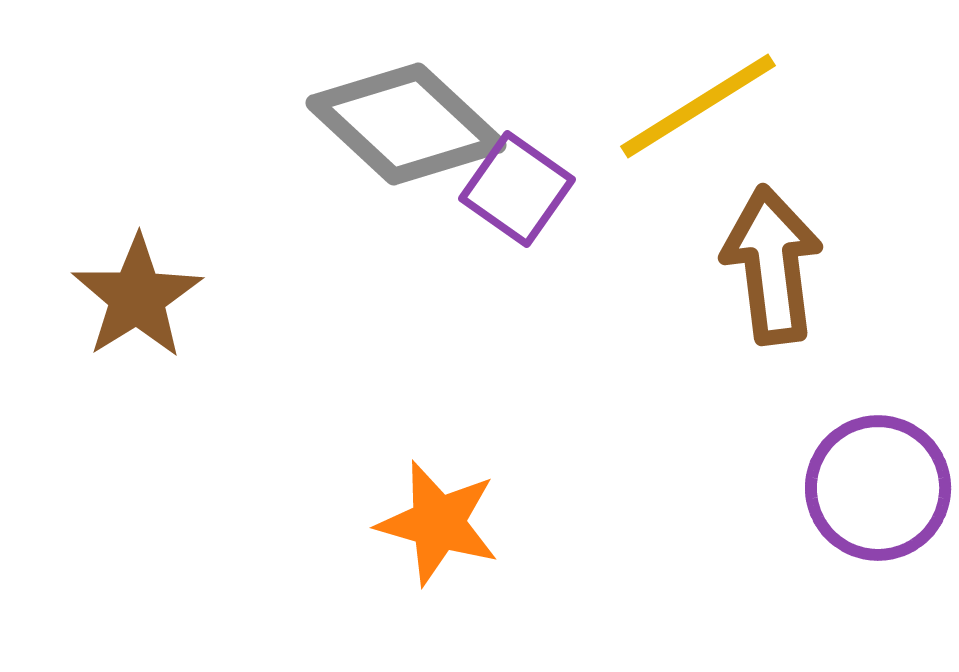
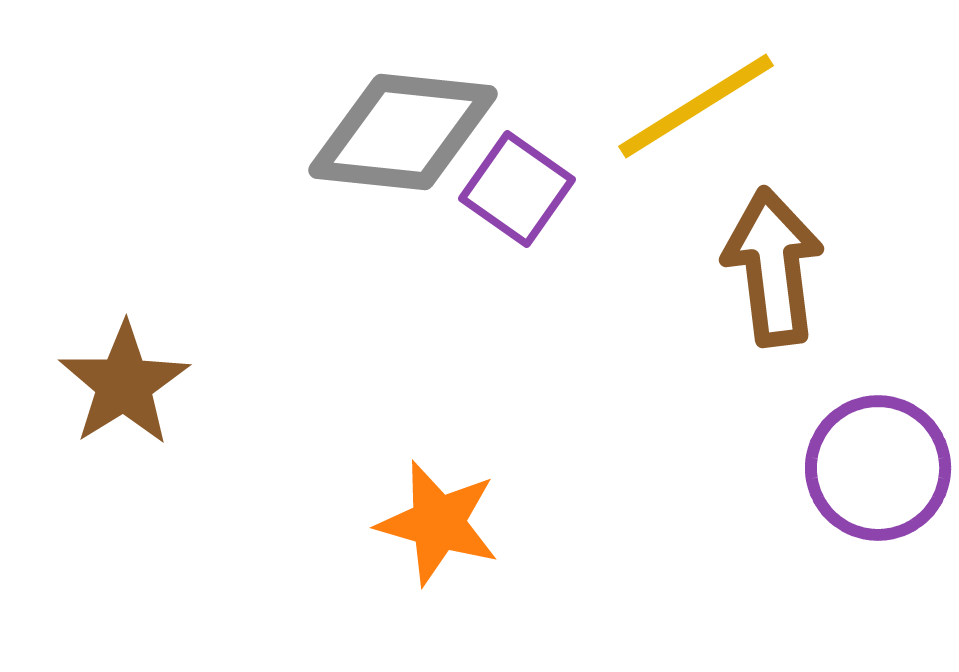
yellow line: moved 2 px left
gray diamond: moved 3 px left, 8 px down; rotated 37 degrees counterclockwise
brown arrow: moved 1 px right, 2 px down
brown star: moved 13 px left, 87 px down
purple circle: moved 20 px up
